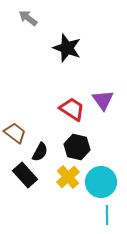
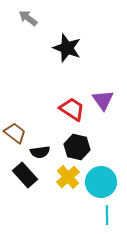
black semicircle: rotated 54 degrees clockwise
